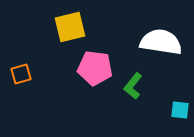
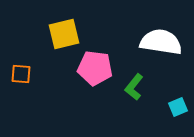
yellow square: moved 6 px left, 7 px down
orange square: rotated 20 degrees clockwise
green L-shape: moved 1 px right, 1 px down
cyan square: moved 2 px left, 3 px up; rotated 30 degrees counterclockwise
